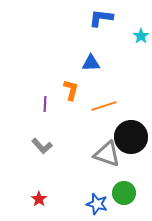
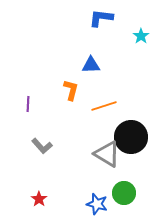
blue triangle: moved 2 px down
purple line: moved 17 px left
gray triangle: rotated 12 degrees clockwise
